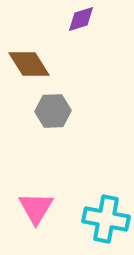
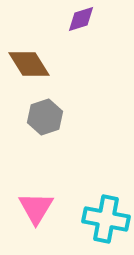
gray hexagon: moved 8 px left, 6 px down; rotated 16 degrees counterclockwise
